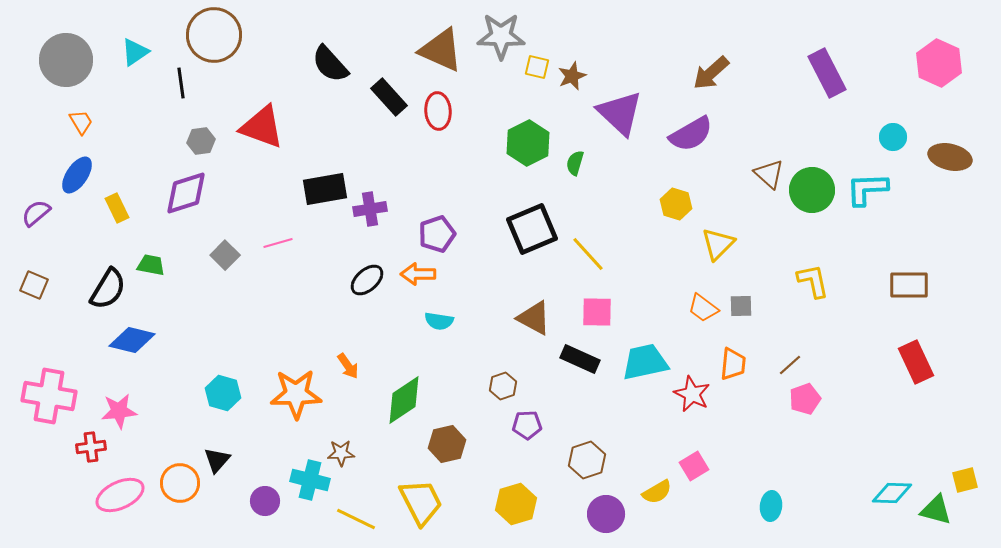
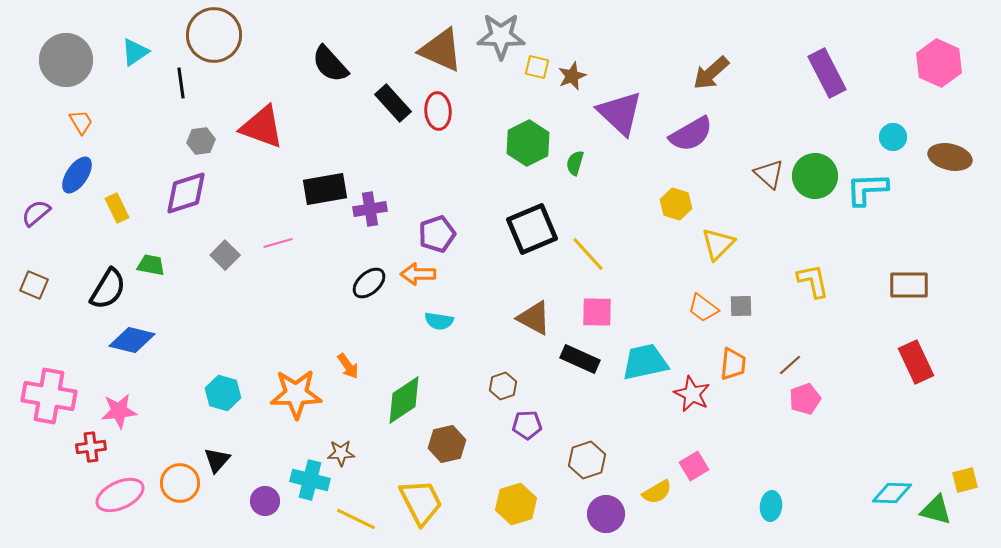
black rectangle at (389, 97): moved 4 px right, 6 px down
green circle at (812, 190): moved 3 px right, 14 px up
black ellipse at (367, 280): moved 2 px right, 3 px down
